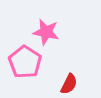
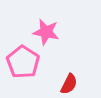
pink pentagon: moved 2 px left
